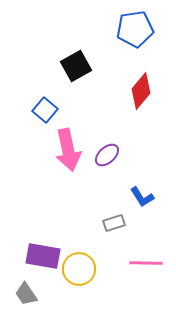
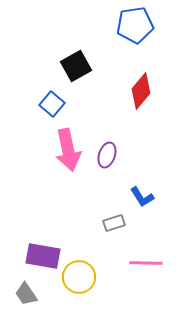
blue pentagon: moved 4 px up
blue square: moved 7 px right, 6 px up
purple ellipse: rotated 30 degrees counterclockwise
yellow circle: moved 8 px down
